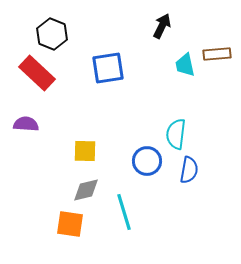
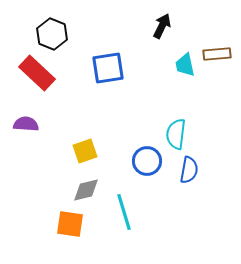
yellow square: rotated 20 degrees counterclockwise
